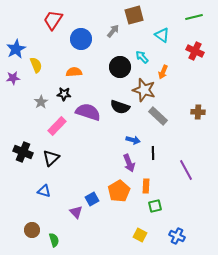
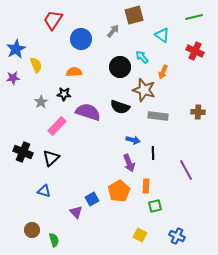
gray rectangle: rotated 36 degrees counterclockwise
